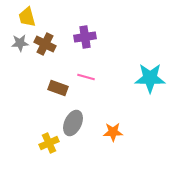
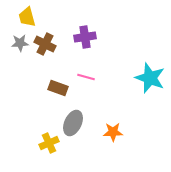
cyan star: rotated 20 degrees clockwise
